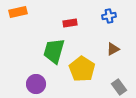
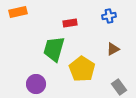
green trapezoid: moved 2 px up
